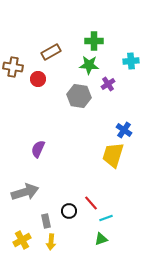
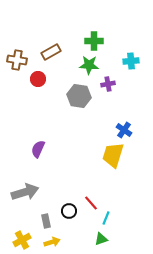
brown cross: moved 4 px right, 7 px up
purple cross: rotated 24 degrees clockwise
cyan line: rotated 48 degrees counterclockwise
yellow arrow: moved 1 px right; rotated 112 degrees counterclockwise
